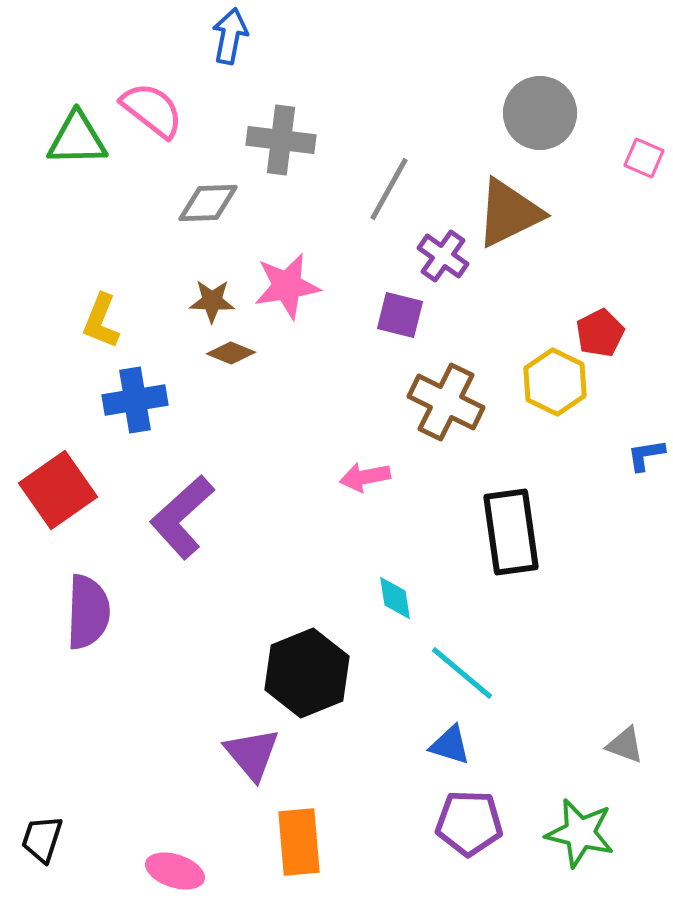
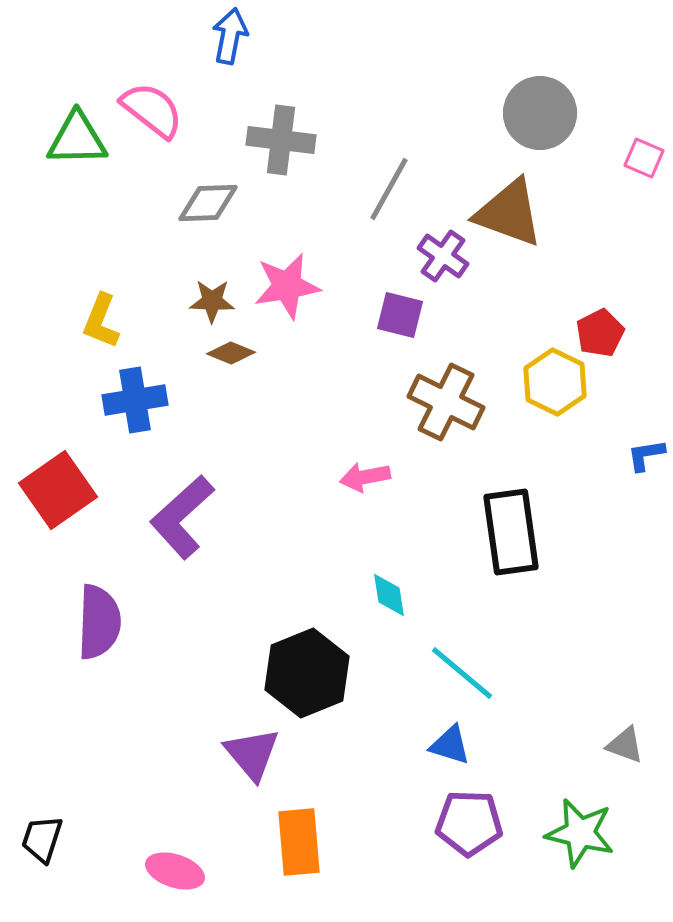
brown triangle: rotated 46 degrees clockwise
cyan diamond: moved 6 px left, 3 px up
purple semicircle: moved 11 px right, 10 px down
